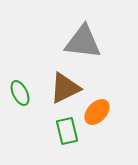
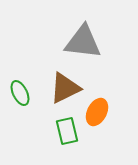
orange ellipse: rotated 16 degrees counterclockwise
